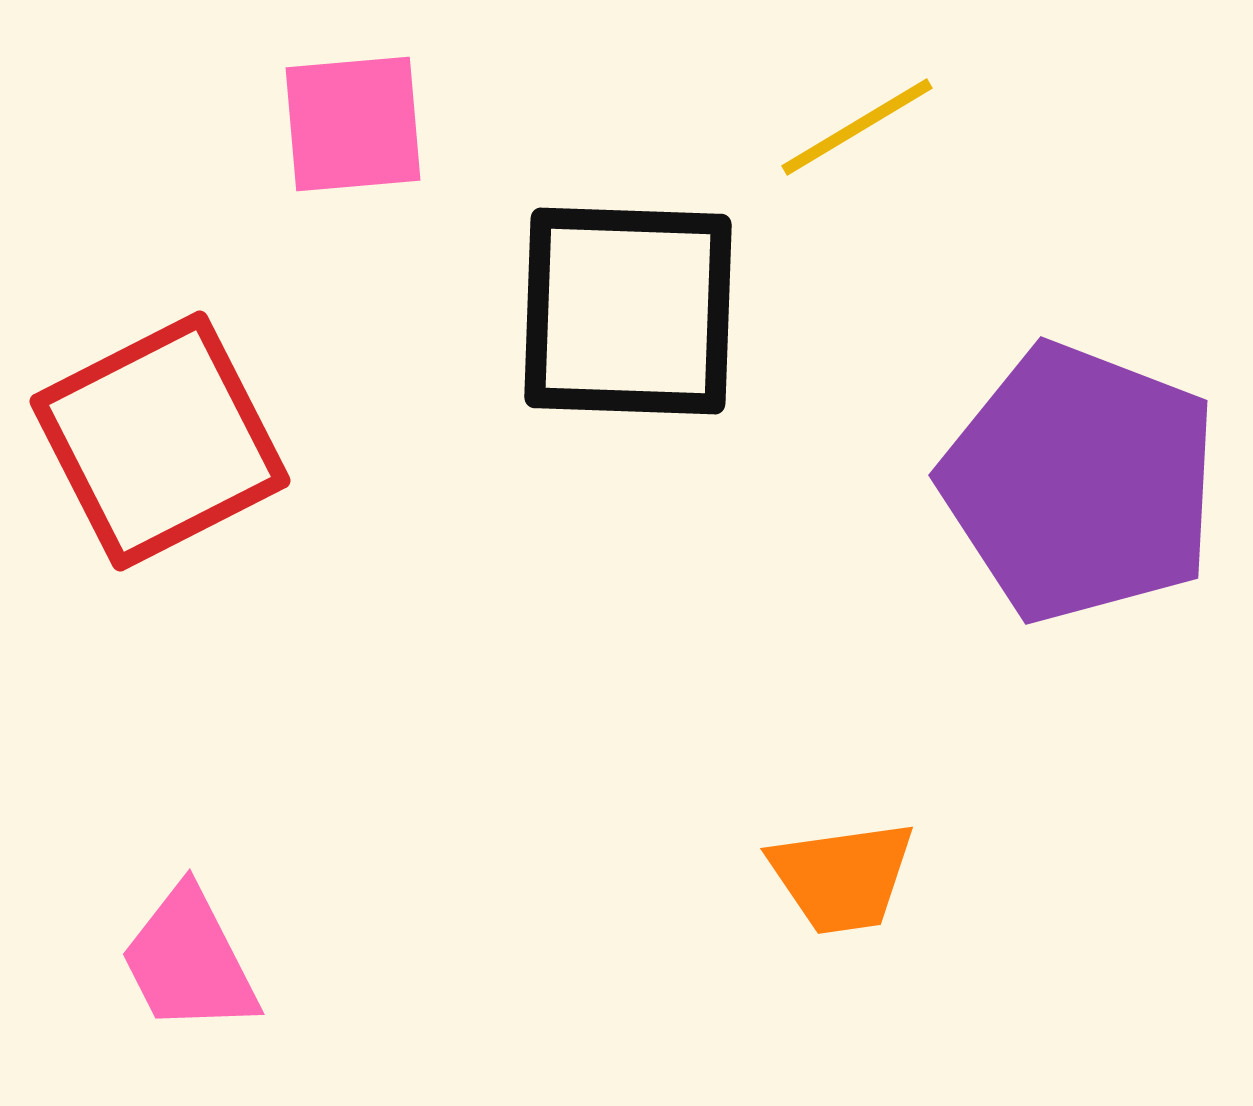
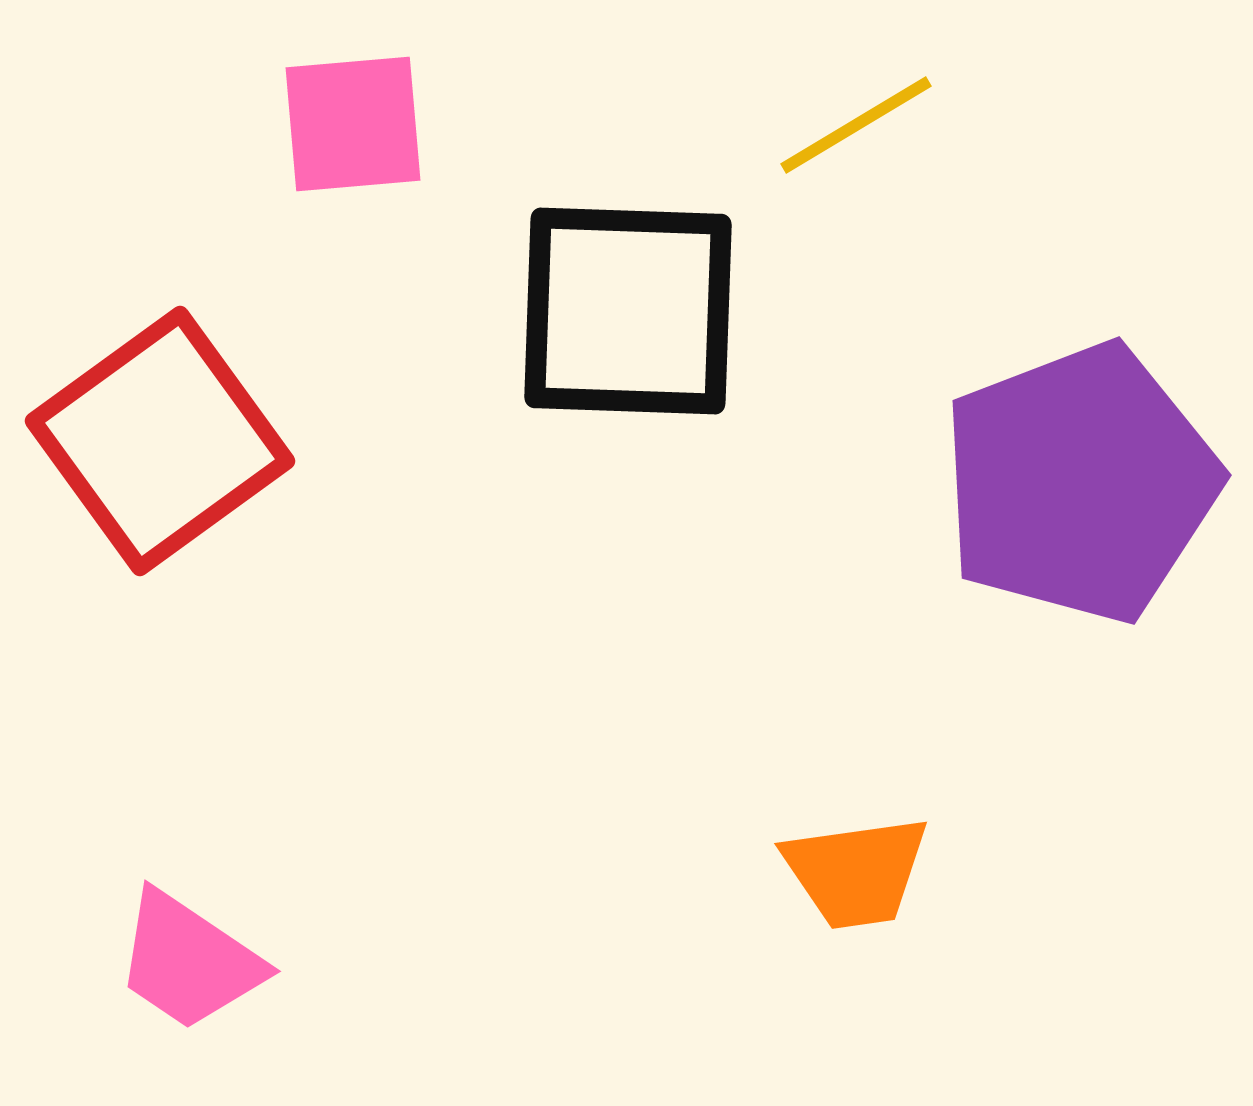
yellow line: moved 1 px left, 2 px up
red square: rotated 9 degrees counterclockwise
purple pentagon: rotated 30 degrees clockwise
orange trapezoid: moved 14 px right, 5 px up
pink trapezoid: rotated 29 degrees counterclockwise
